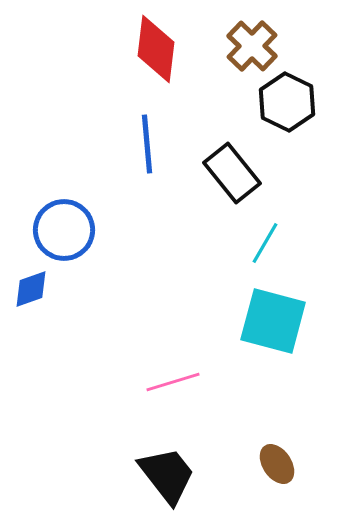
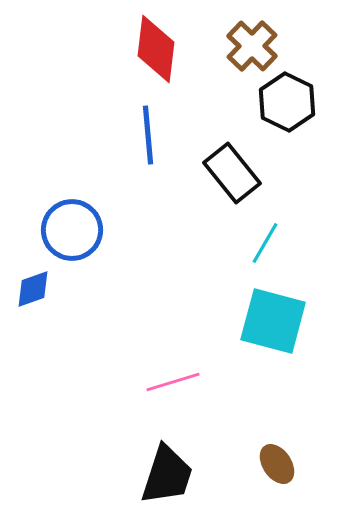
blue line: moved 1 px right, 9 px up
blue circle: moved 8 px right
blue diamond: moved 2 px right
black trapezoid: rotated 56 degrees clockwise
